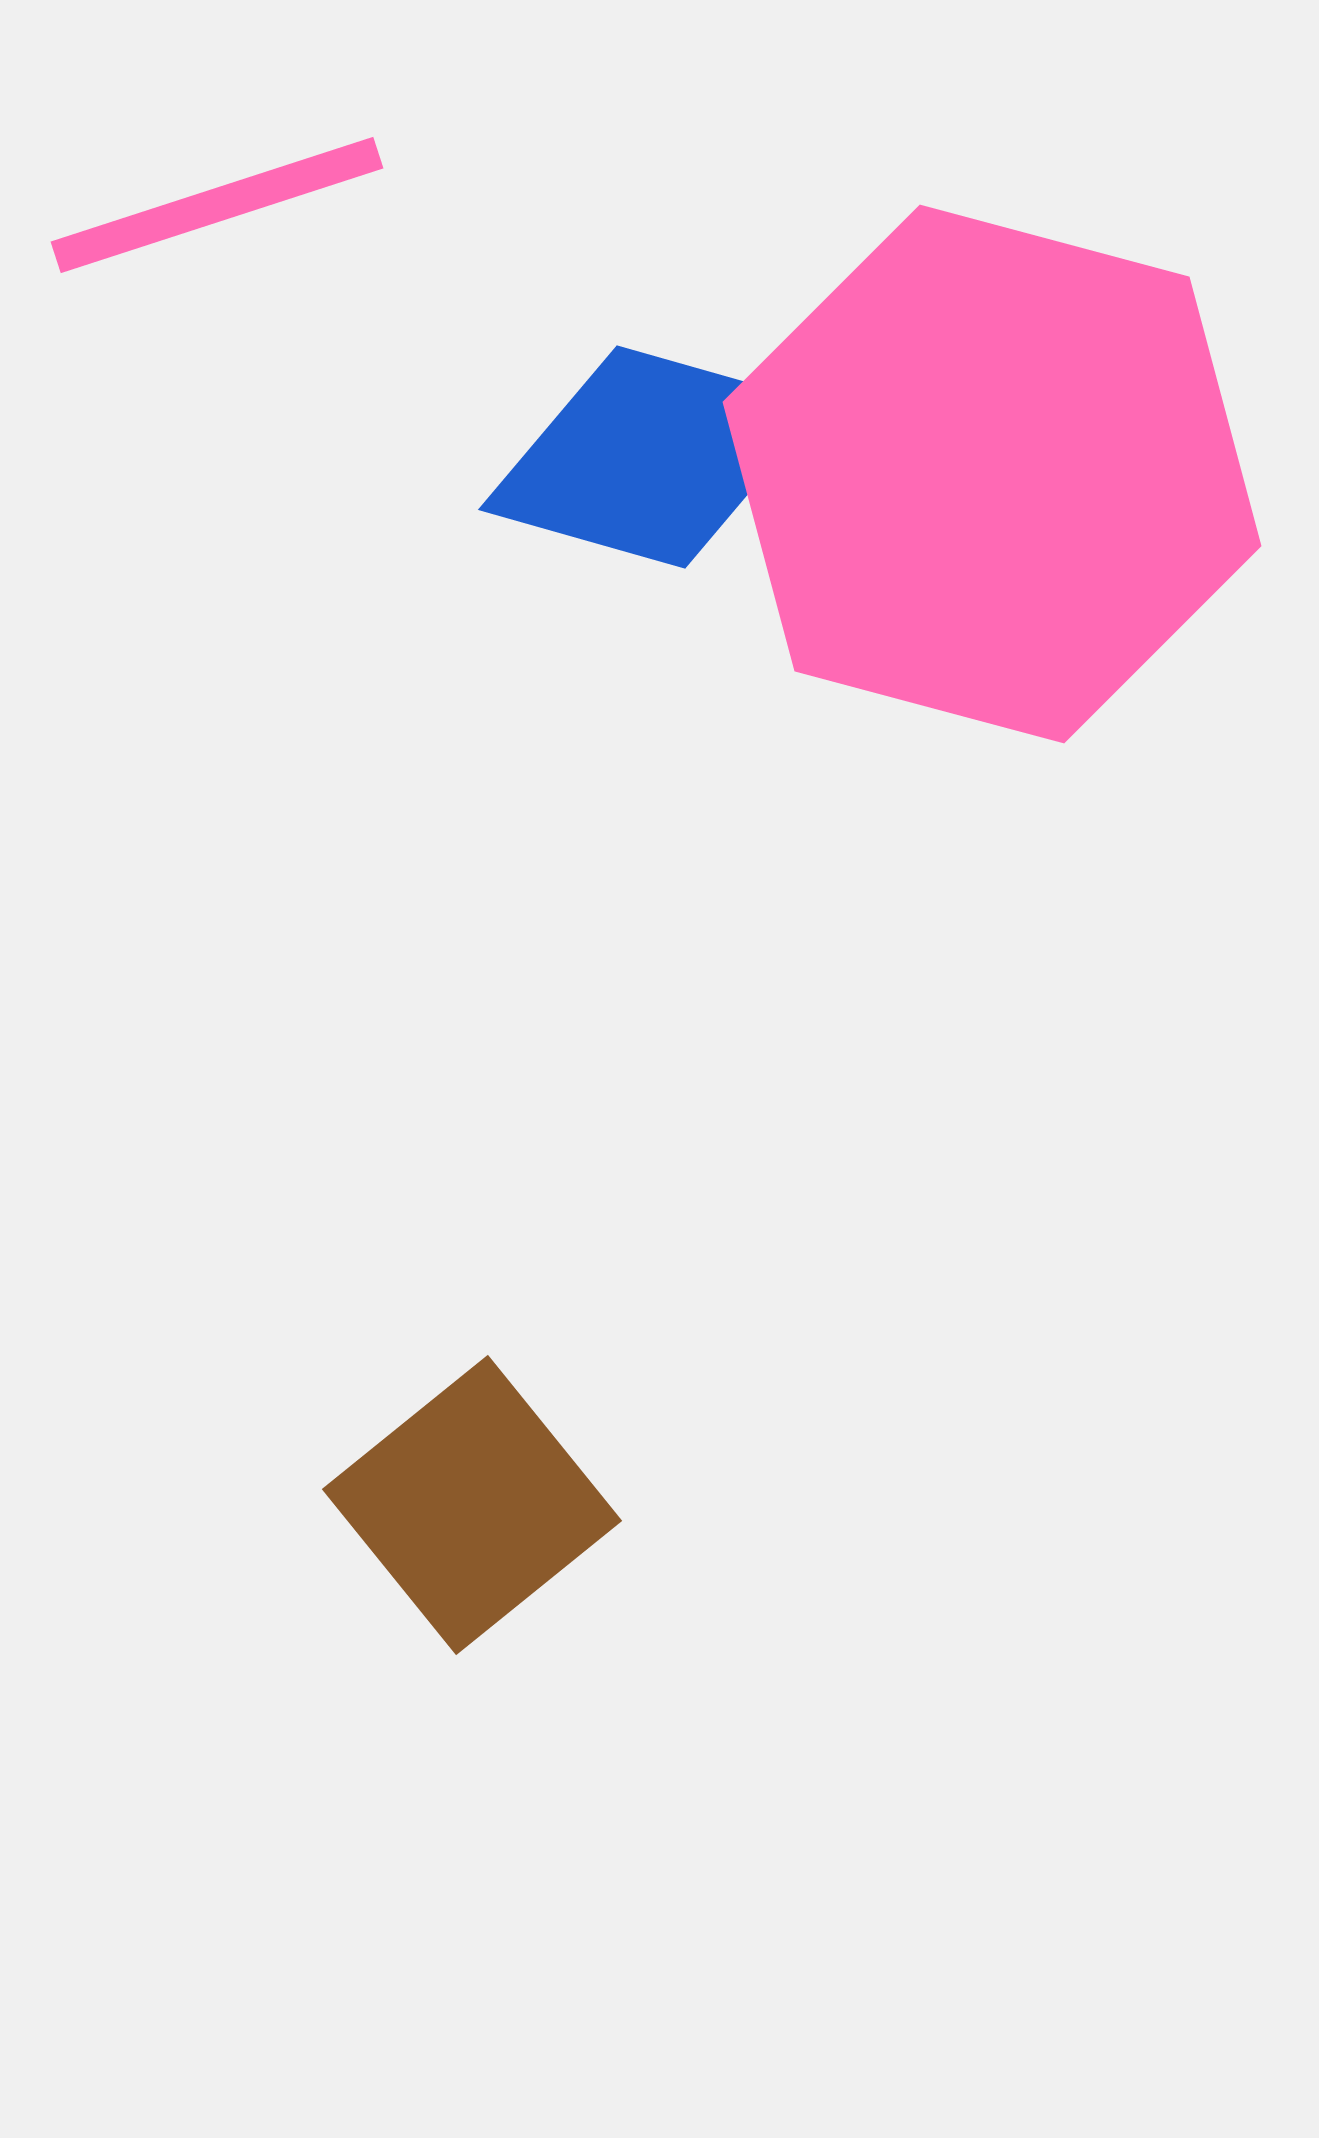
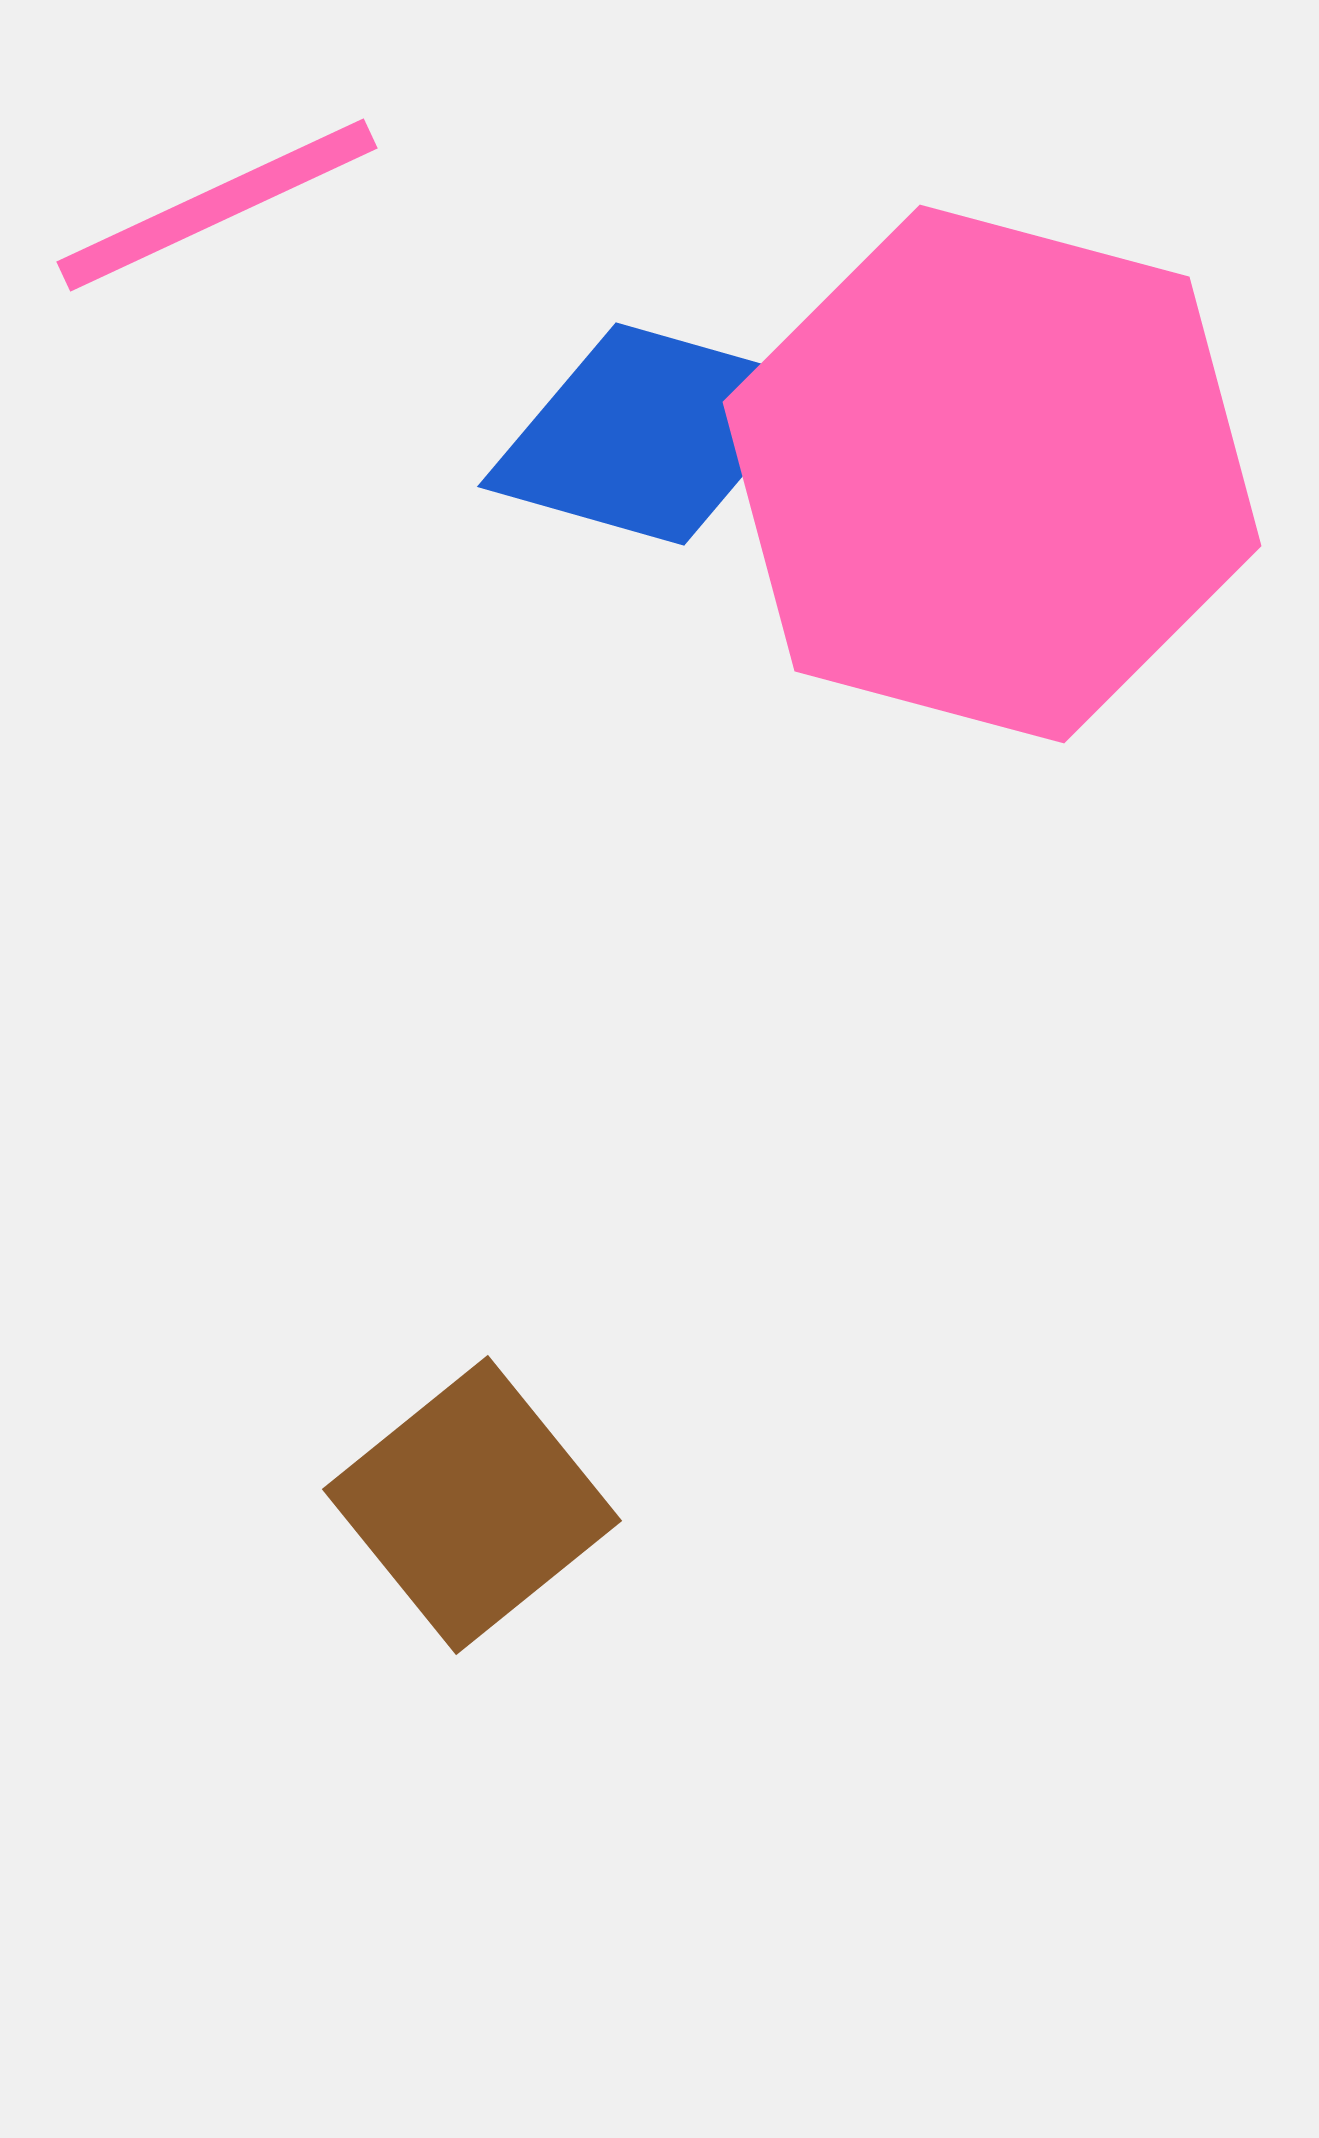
pink line: rotated 7 degrees counterclockwise
blue diamond: moved 1 px left, 23 px up
